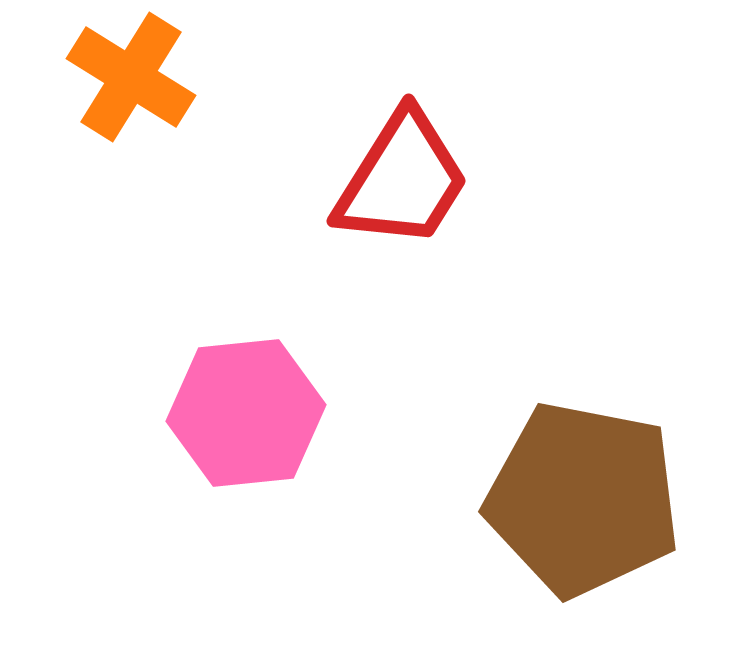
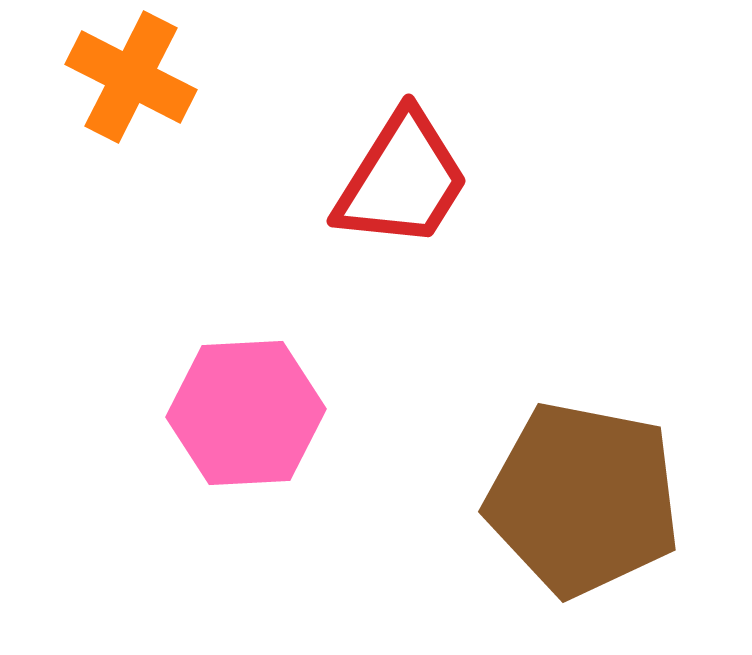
orange cross: rotated 5 degrees counterclockwise
pink hexagon: rotated 3 degrees clockwise
